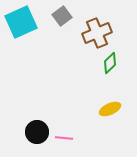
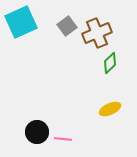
gray square: moved 5 px right, 10 px down
pink line: moved 1 px left, 1 px down
